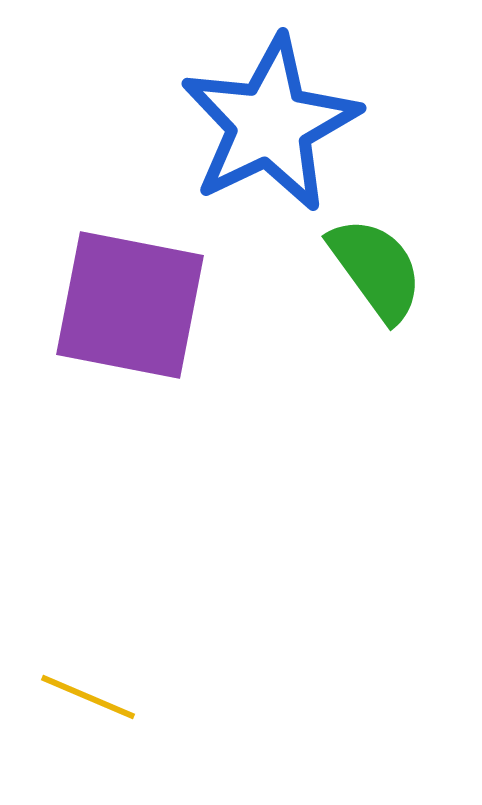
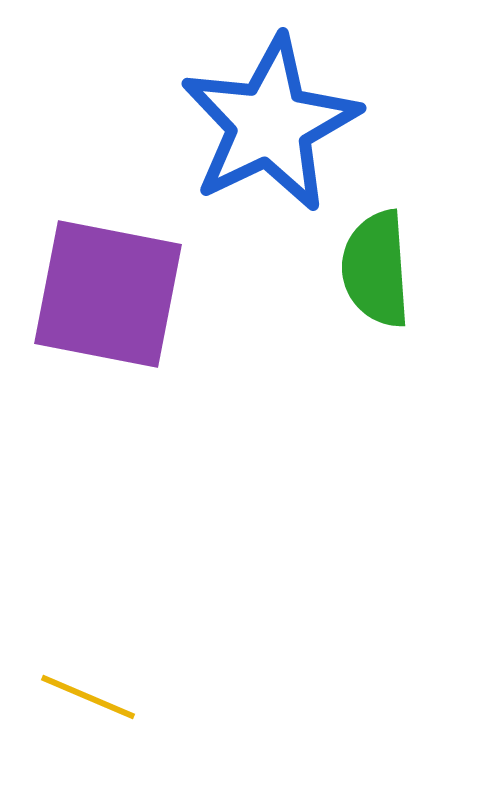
green semicircle: rotated 148 degrees counterclockwise
purple square: moved 22 px left, 11 px up
